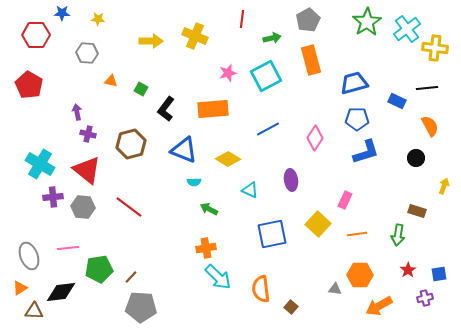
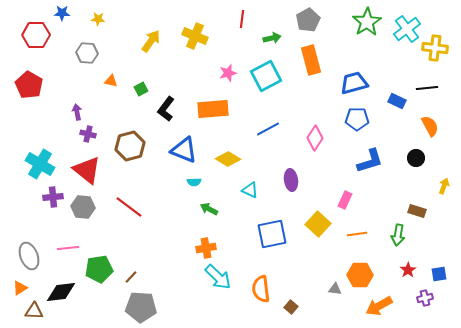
yellow arrow at (151, 41): rotated 55 degrees counterclockwise
green square at (141, 89): rotated 32 degrees clockwise
brown hexagon at (131, 144): moved 1 px left, 2 px down
blue L-shape at (366, 152): moved 4 px right, 9 px down
